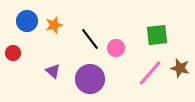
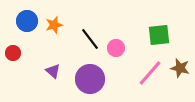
green square: moved 2 px right
